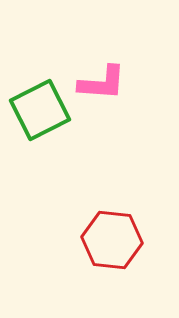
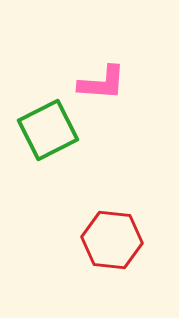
green square: moved 8 px right, 20 px down
